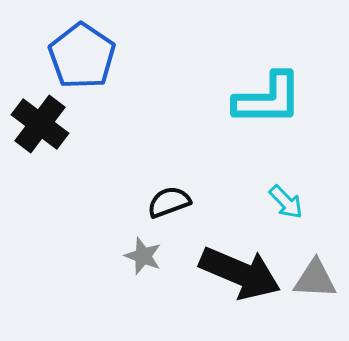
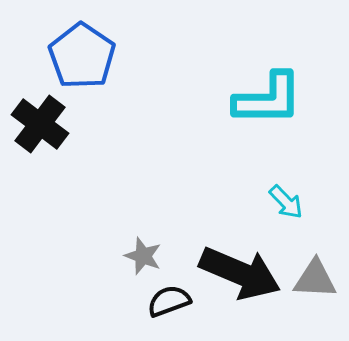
black semicircle: moved 99 px down
